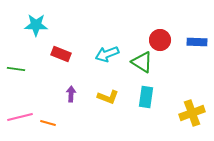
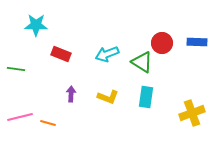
red circle: moved 2 px right, 3 px down
